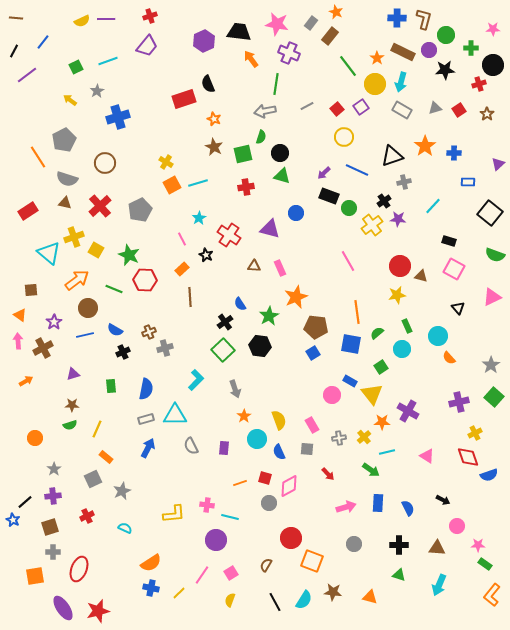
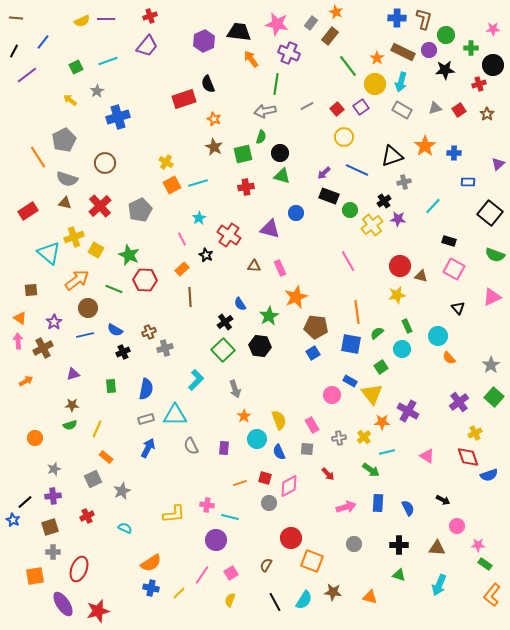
green circle at (349, 208): moved 1 px right, 2 px down
orange triangle at (20, 315): moved 3 px down
purple cross at (459, 402): rotated 24 degrees counterclockwise
gray star at (54, 469): rotated 16 degrees clockwise
purple ellipse at (63, 608): moved 4 px up
